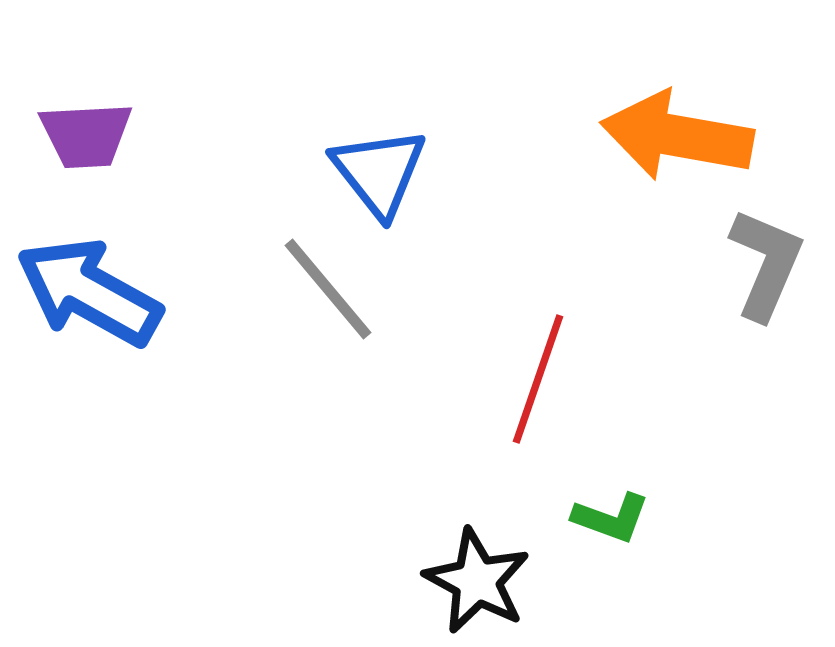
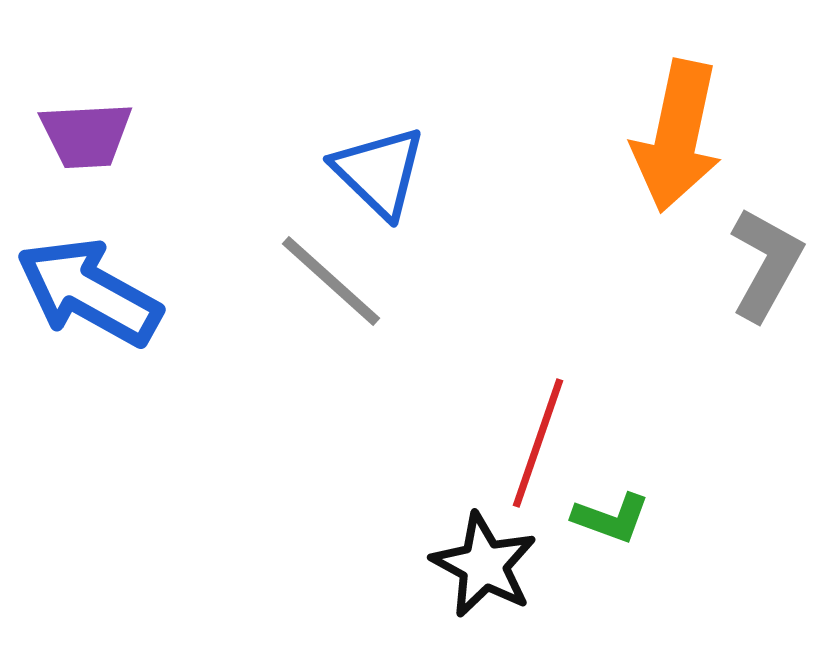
orange arrow: rotated 88 degrees counterclockwise
blue triangle: rotated 8 degrees counterclockwise
gray L-shape: rotated 6 degrees clockwise
gray line: moved 3 px right, 8 px up; rotated 8 degrees counterclockwise
red line: moved 64 px down
black star: moved 7 px right, 16 px up
